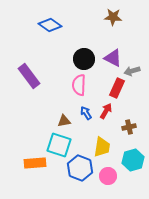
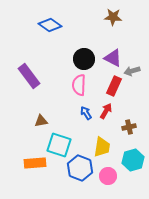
red rectangle: moved 3 px left, 2 px up
brown triangle: moved 23 px left
